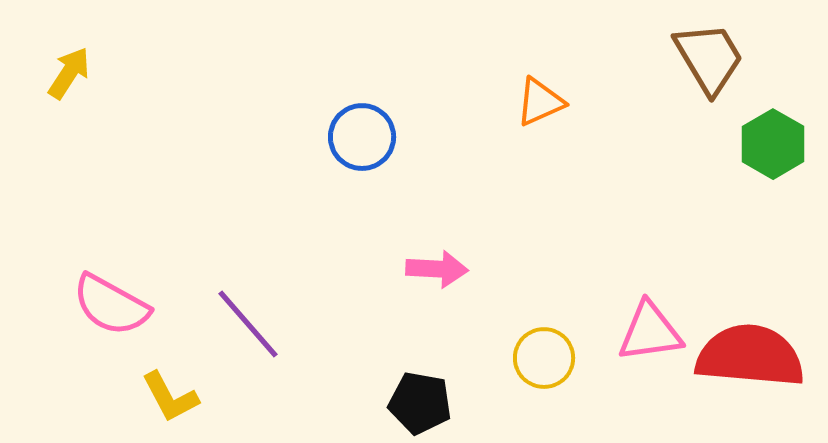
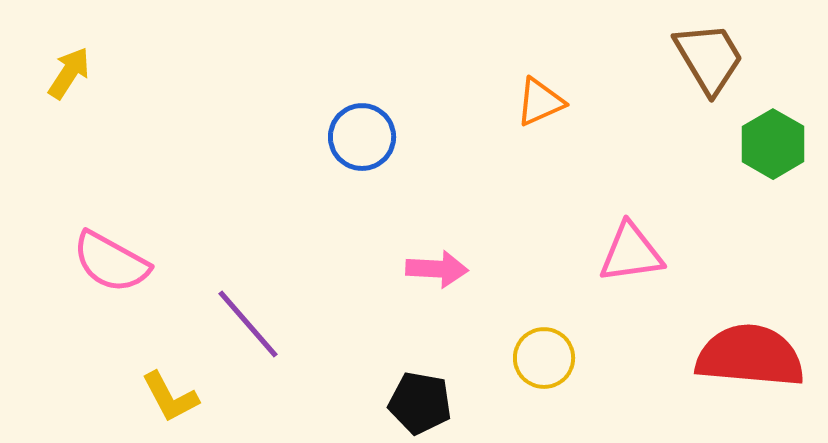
pink semicircle: moved 43 px up
pink triangle: moved 19 px left, 79 px up
